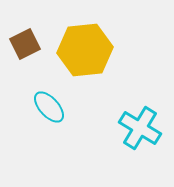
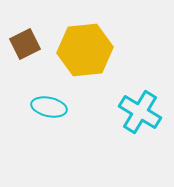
cyan ellipse: rotated 36 degrees counterclockwise
cyan cross: moved 16 px up
